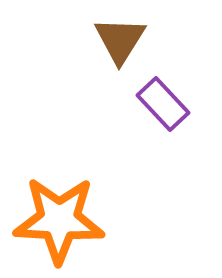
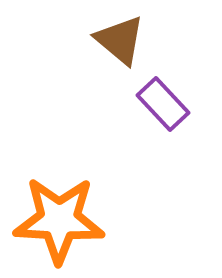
brown triangle: rotated 22 degrees counterclockwise
